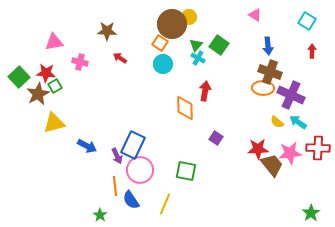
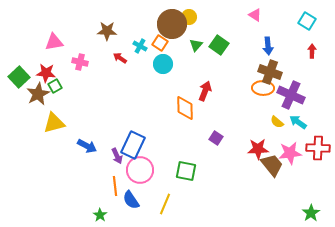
cyan cross at (198, 58): moved 58 px left, 12 px up
red arrow at (205, 91): rotated 12 degrees clockwise
